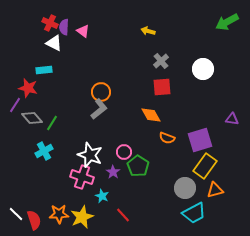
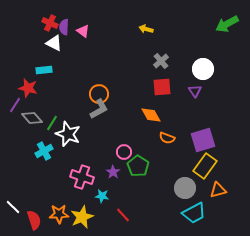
green arrow: moved 2 px down
yellow arrow: moved 2 px left, 2 px up
orange circle: moved 2 px left, 2 px down
gray L-shape: rotated 10 degrees clockwise
purple triangle: moved 37 px left, 28 px up; rotated 48 degrees clockwise
purple square: moved 3 px right
white star: moved 22 px left, 21 px up
orange triangle: moved 3 px right
cyan star: rotated 16 degrees counterclockwise
white line: moved 3 px left, 7 px up
